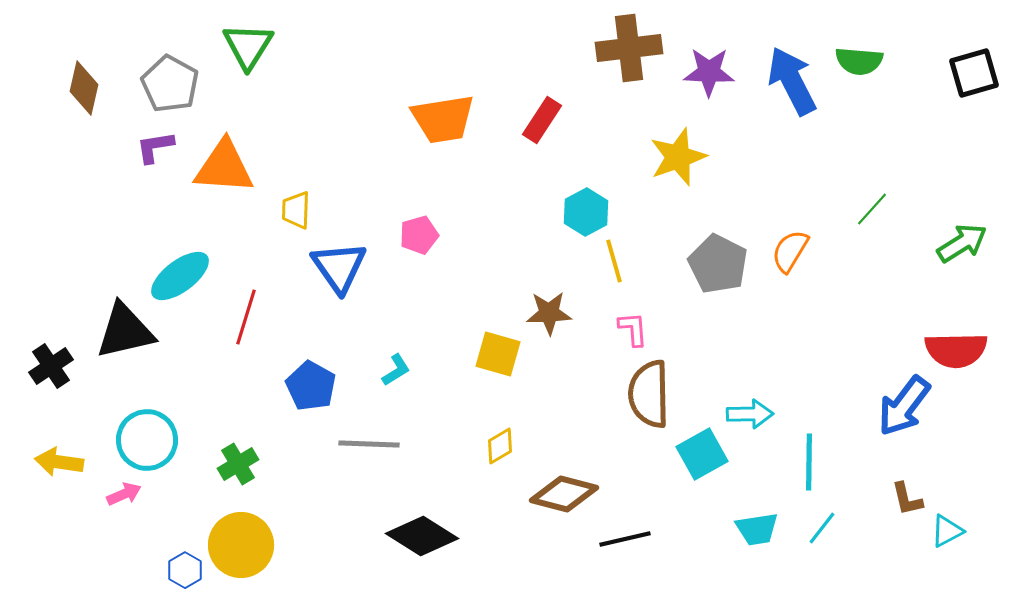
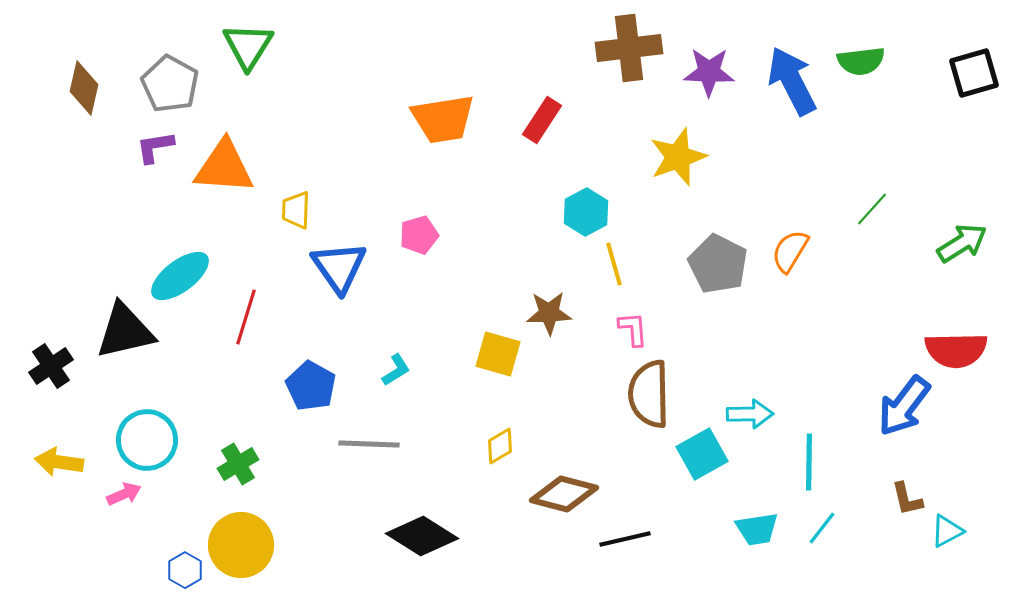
green semicircle at (859, 61): moved 2 px right; rotated 12 degrees counterclockwise
yellow line at (614, 261): moved 3 px down
